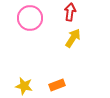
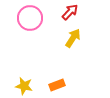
red arrow: rotated 36 degrees clockwise
